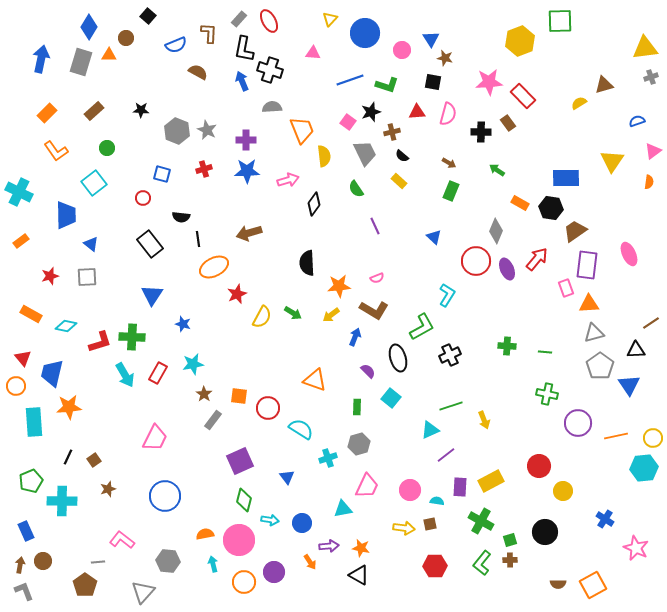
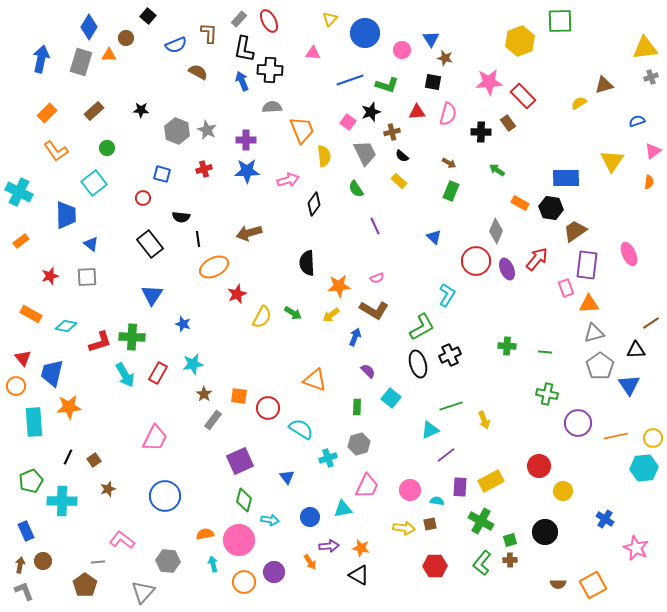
black cross at (270, 70): rotated 15 degrees counterclockwise
black ellipse at (398, 358): moved 20 px right, 6 px down
blue circle at (302, 523): moved 8 px right, 6 px up
